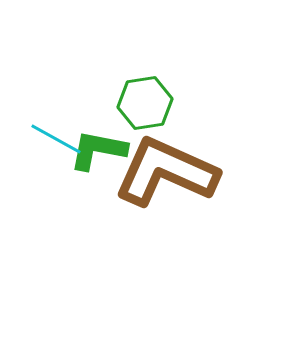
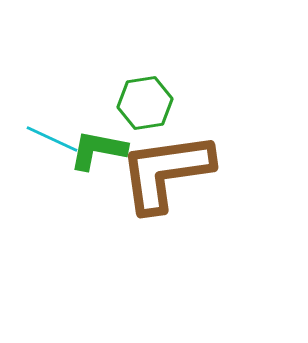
cyan line: moved 4 px left; rotated 4 degrees counterclockwise
brown L-shape: rotated 32 degrees counterclockwise
